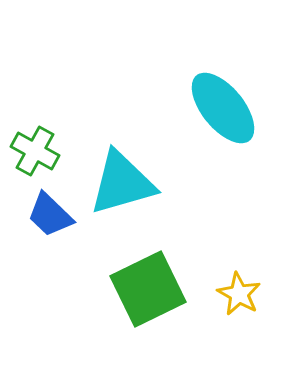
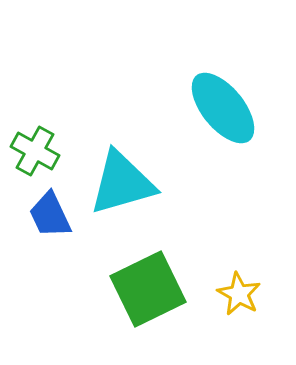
blue trapezoid: rotated 21 degrees clockwise
